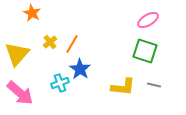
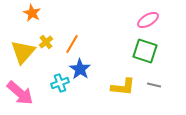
yellow cross: moved 4 px left
yellow triangle: moved 6 px right, 2 px up
